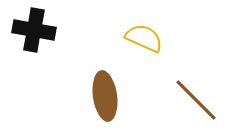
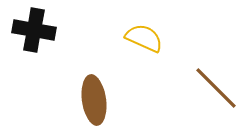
brown ellipse: moved 11 px left, 4 px down
brown line: moved 20 px right, 12 px up
